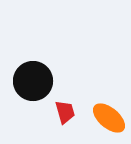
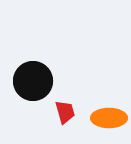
orange ellipse: rotated 40 degrees counterclockwise
